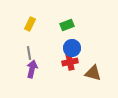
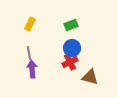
green rectangle: moved 4 px right
red cross: rotated 14 degrees counterclockwise
purple arrow: rotated 18 degrees counterclockwise
brown triangle: moved 3 px left, 4 px down
